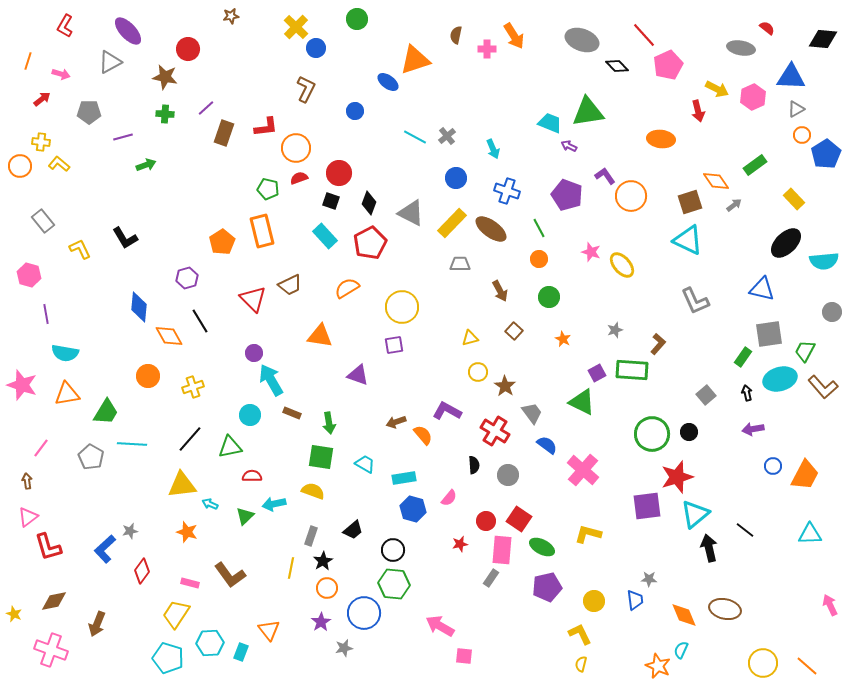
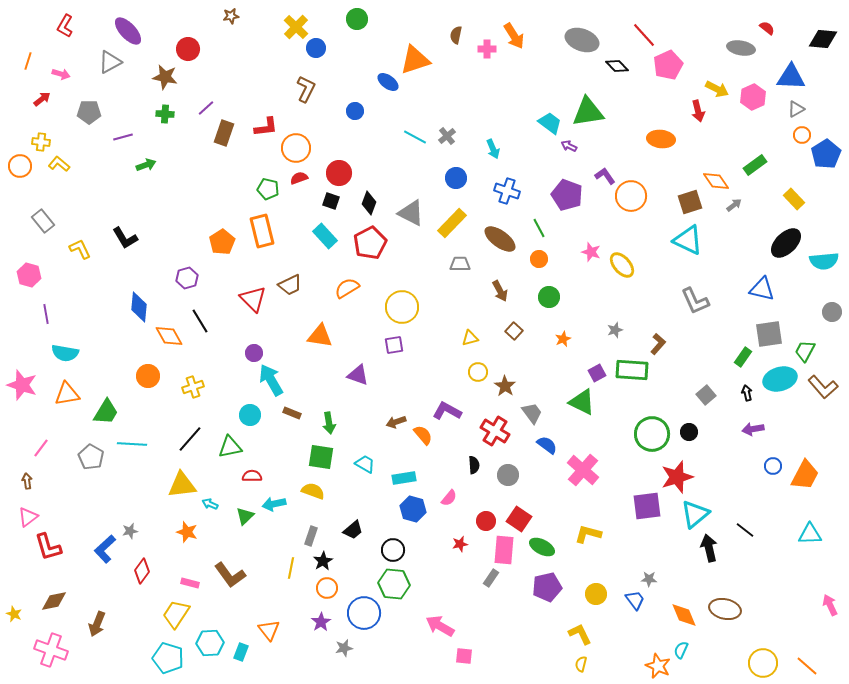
cyan trapezoid at (550, 123): rotated 15 degrees clockwise
brown ellipse at (491, 229): moved 9 px right, 10 px down
orange star at (563, 339): rotated 21 degrees clockwise
pink rectangle at (502, 550): moved 2 px right
blue trapezoid at (635, 600): rotated 30 degrees counterclockwise
yellow circle at (594, 601): moved 2 px right, 7 px up
